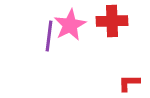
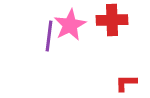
red cross: moved 1 px up
red L-shape: moved 3 px left
